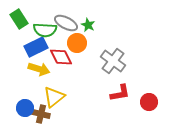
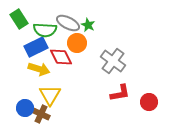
gray ellipse: moved 2 px right
yellow triangle: moved 4 px left, 2 px up; rotated 20 degrees counterclockwise
brown cross: rotated 12 degrees clockwise
